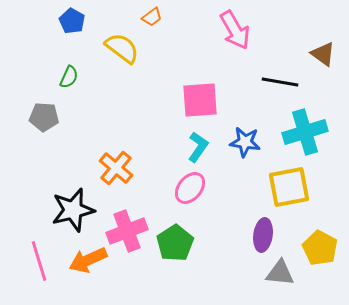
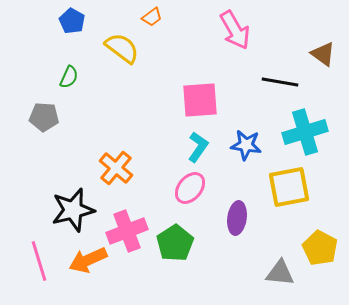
blue star: moved 1 px right, 3 px down
purple ellipse: moved 26 px left, 17 px up
